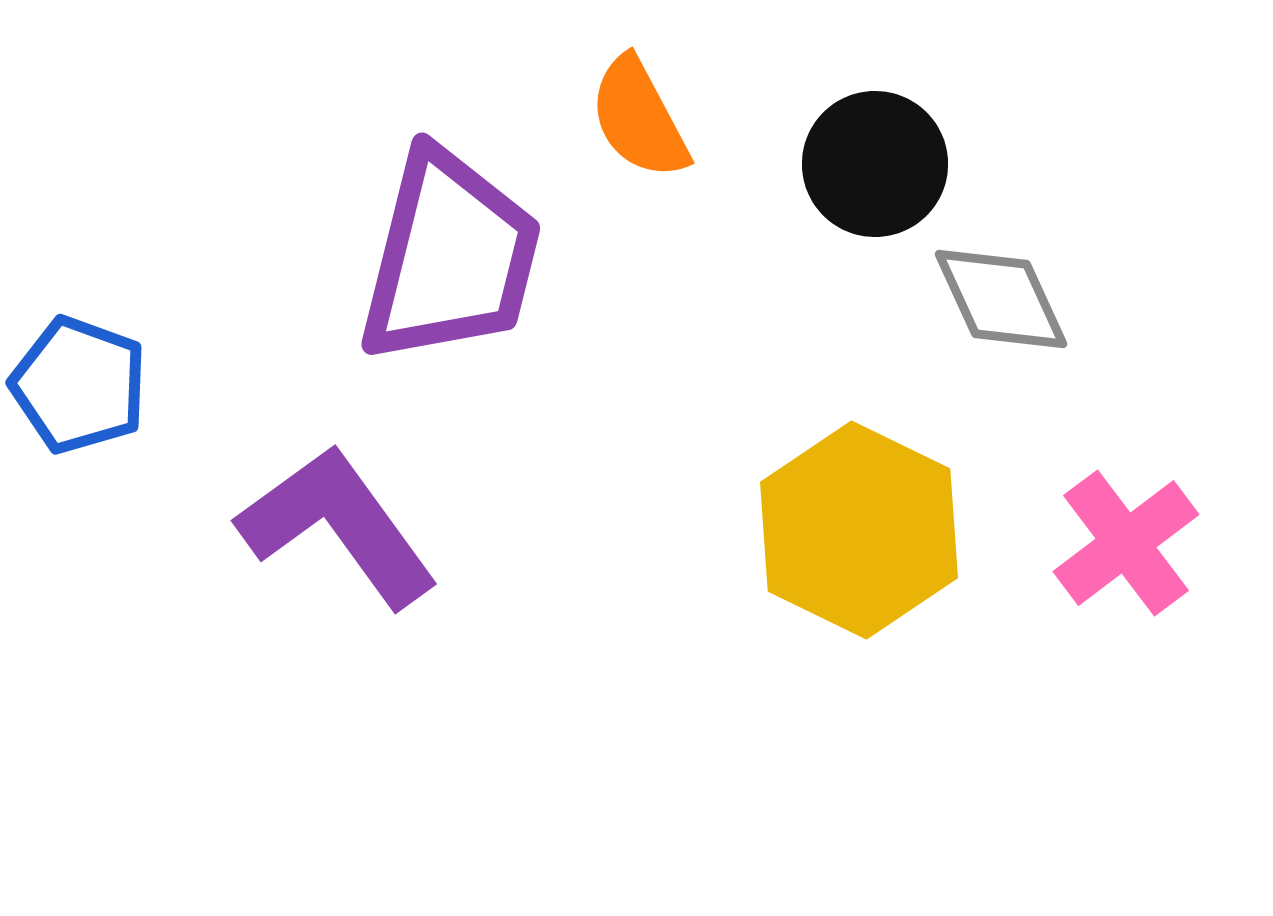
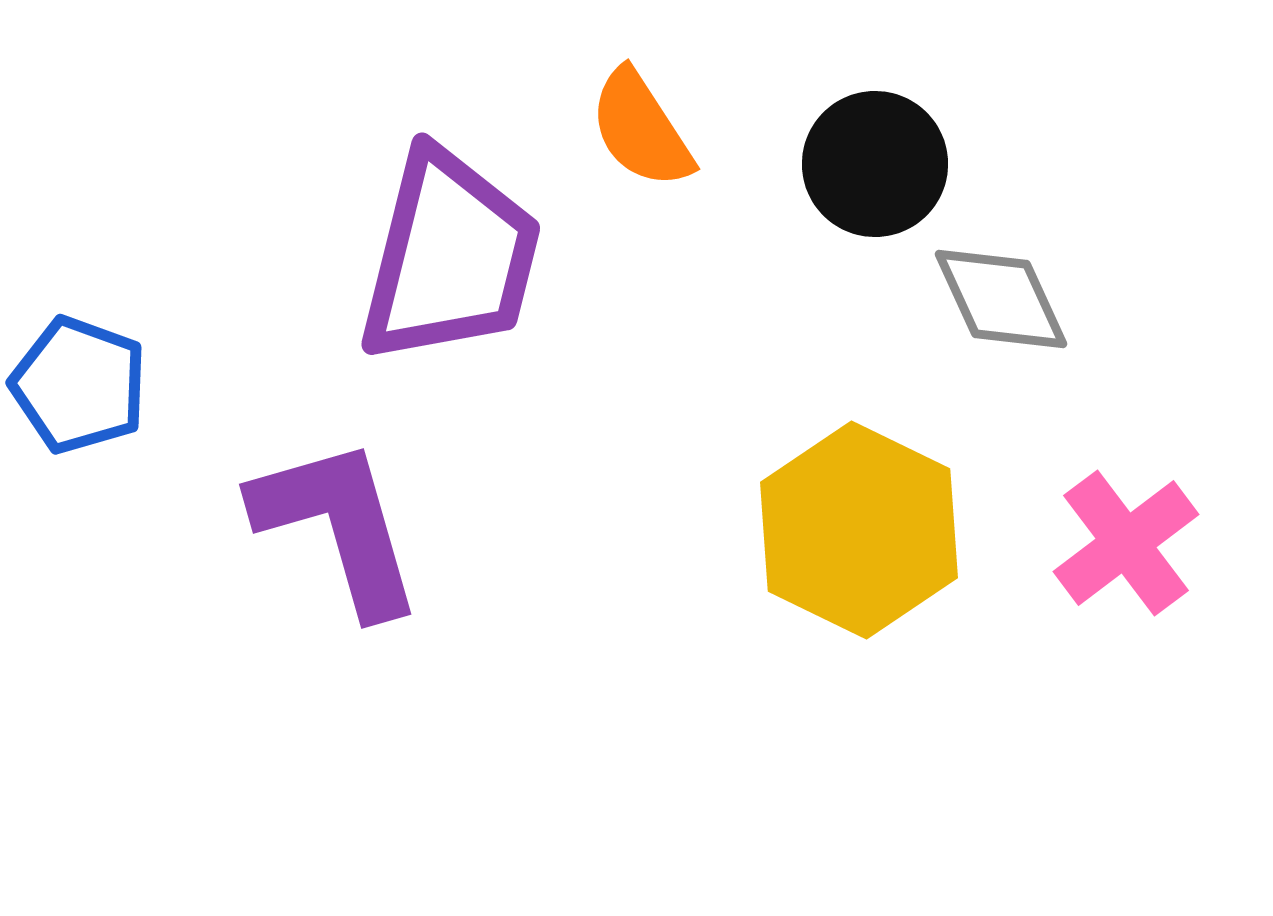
orange semicircle: moved 2 px right, 11 px down; rotated 5 degrees counterclockwise
purple L-shape: rotated 20 degrees clockwise
